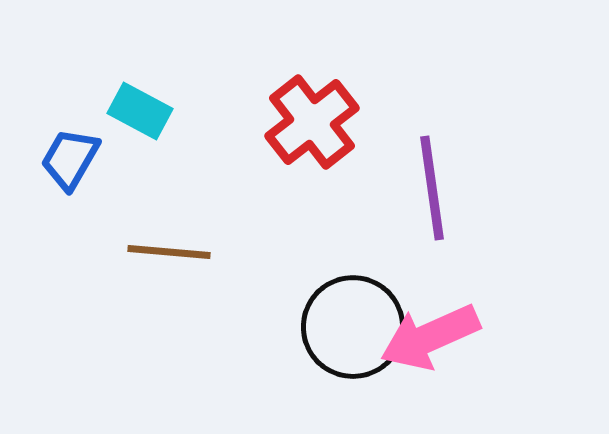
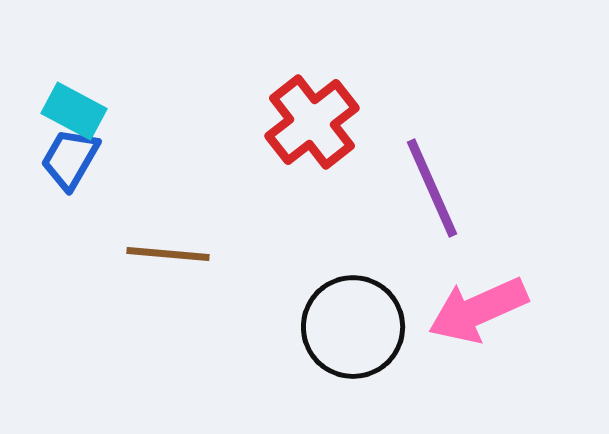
cyan rectangle: moved 66 px left
purple line: rotated 16 degrees counterclockwise
brown line: moved 1 px left, 2 px down
pink arrow: moved 48 px right, 27 px up
